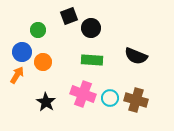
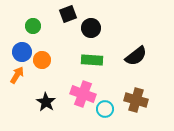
black square: moved 1 px left, 2 px up
green circle: moved 5 px left, 4 px up
black semicircle: rotated 60 degrees counterclockwise
orange circle: moved 1 px left, 2 px up
cyan circle: moved 5 px left, 11 px down
